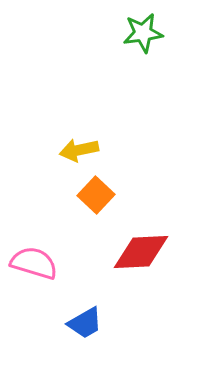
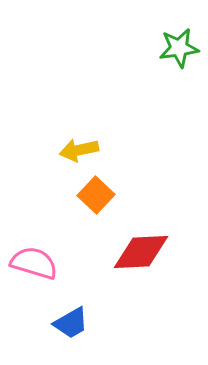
green star: moved 36 px right, 15 px down
blue trapezoid: moved 14 px left
